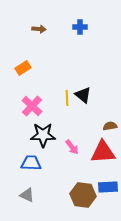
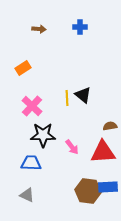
brown hexagon: moved 5 px right, 4 px up
